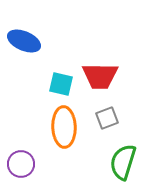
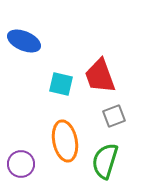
red trapezoid: rotated 69 degrees clockwise
gray square: moved 7 px right, 2 px up
orange ellipse: moved 1 px right, 14 px down; rotated 9 degrees counterclockwise
green semicircle: moved 18 px left, 1 px up
